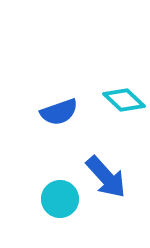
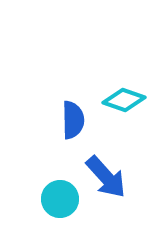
cyan diamond: rotated 24 degrees counterclockwise
blue semicircle: moved 14 px right, 8 px down; rotated 72 degrees counterclockwise
